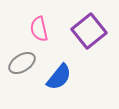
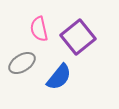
purple square: moved 11 px left, 6 px down
